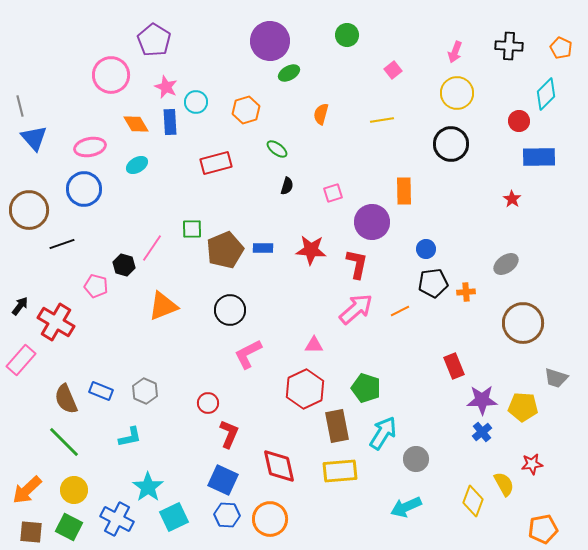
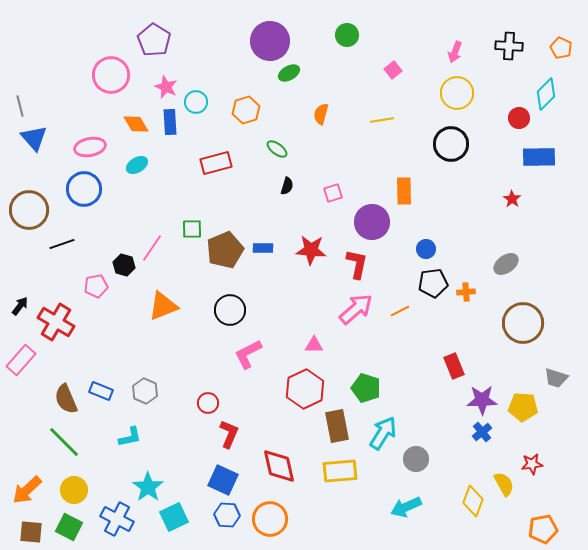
red circle at (519, 121): moved 3 px up
pink pentagon at (96, 286): rotated 25 degrees counterclockwise
